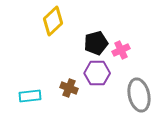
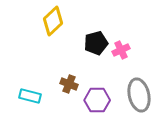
purple hexagon: moved 27 px down
brown cross: moved 4 px up
cyan rectangle: rotated 20 degrees clockwise
